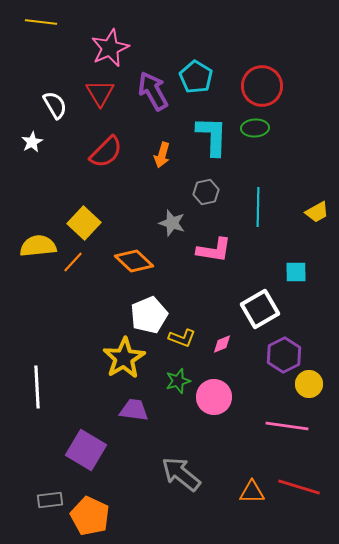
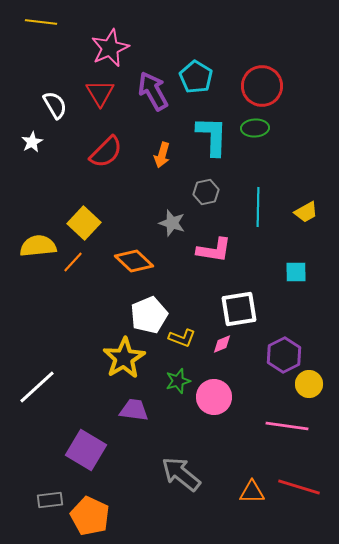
yellow trapezoid: moved 11 px left
white square: moved 21 px left; rotated 21 degrees clockwise
white line: rotated 51 degrees clockwise
